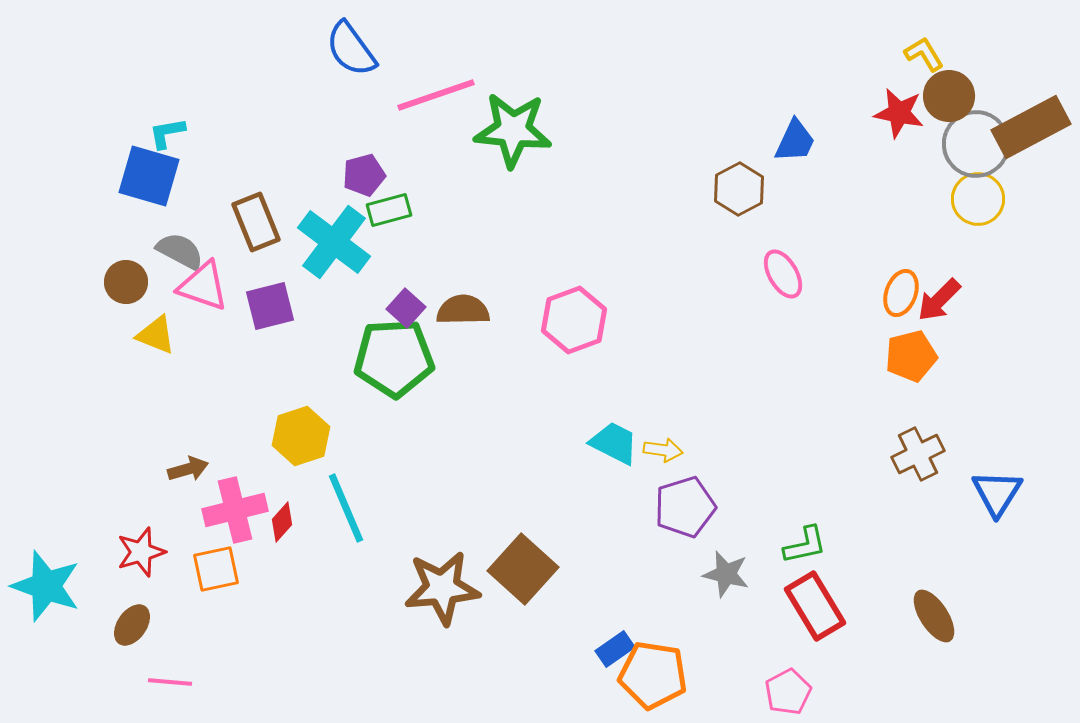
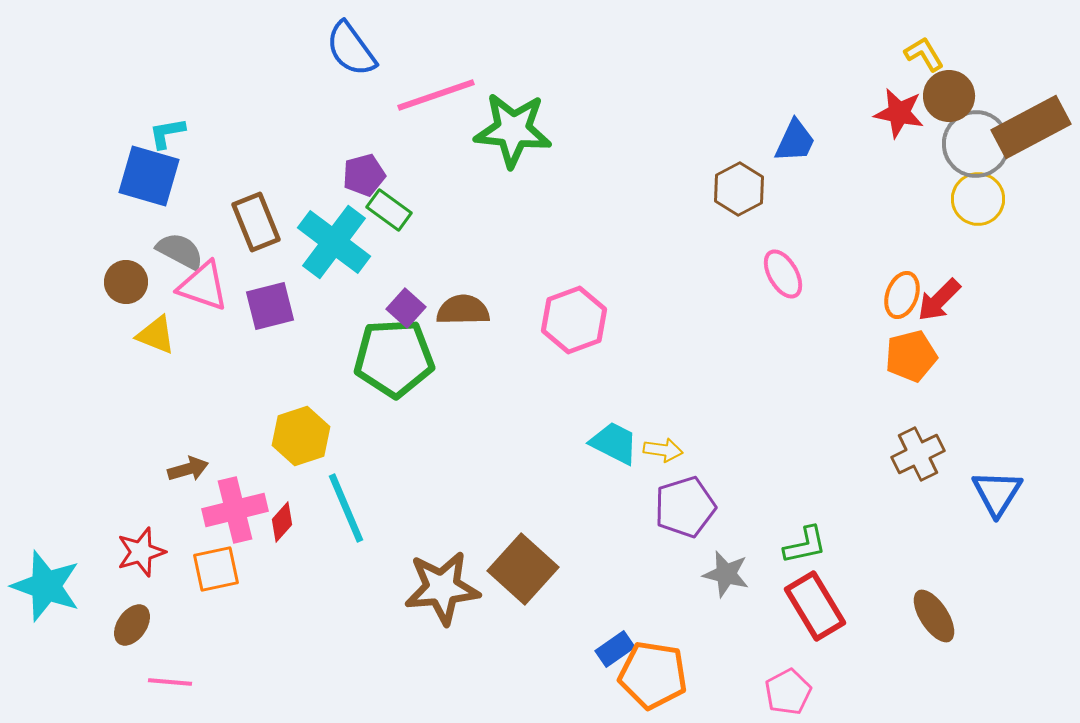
green rectangle at (389, 210): rotated 51 degrees clockwise
orange ellipse at (901, 293): moved 1 px right, 2 px down
